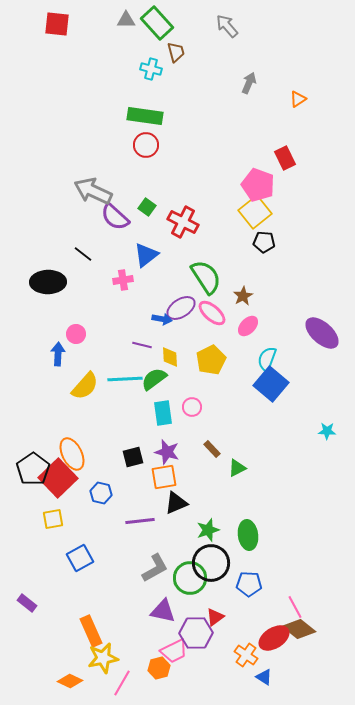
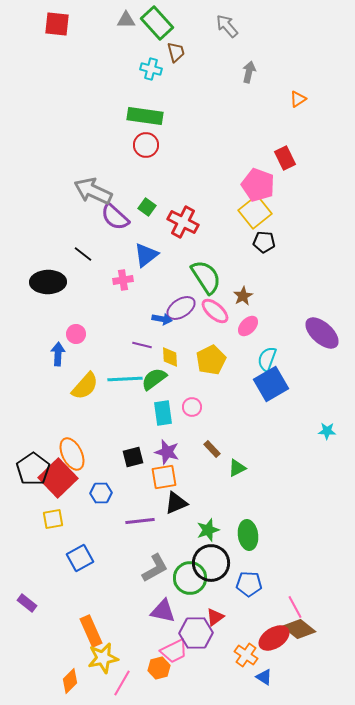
gray arrow at (249, 83): moved 11 px up; rotated 10 degrees counterclockwise
pink ellipse at (212, 313): moved 3 px right, 2 px up
blue square at (271, 384): rotated 20 degrees clockwise
blue hexagon at (101, 493): rotated 15 degrees counterclockwise
orange diamond at (70, 681): rotated 70 degrees counterclockwise
